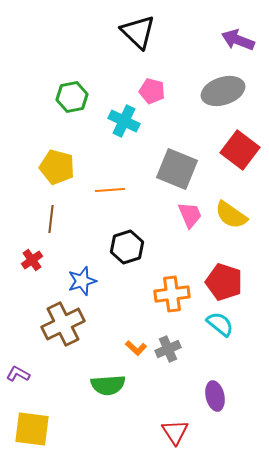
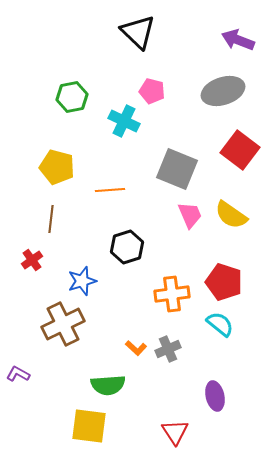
yellow square: moved 57 px right, 3 px up
